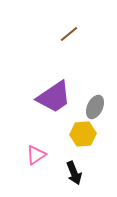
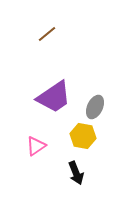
brown line: moved 22 px left
yellow hexagon: moved 2 px down; rotated 15 degrees clockwise
pink triangle: moved 9 px up
black arrow: moved 2 px right
